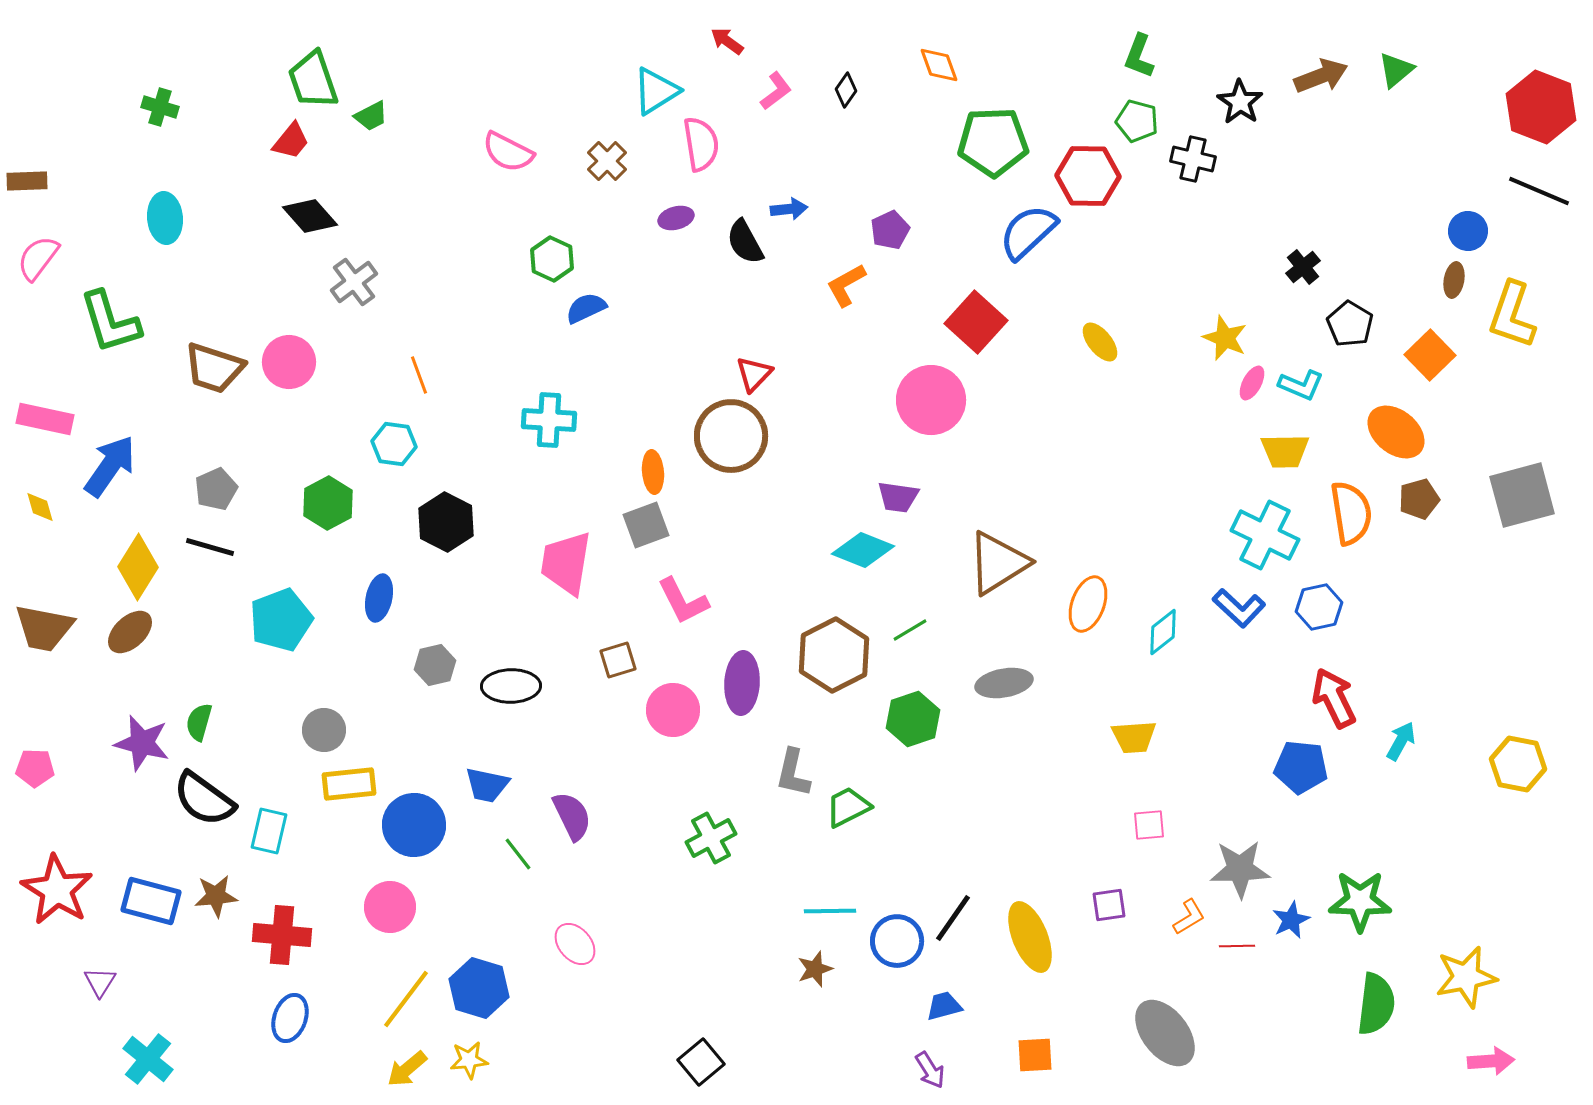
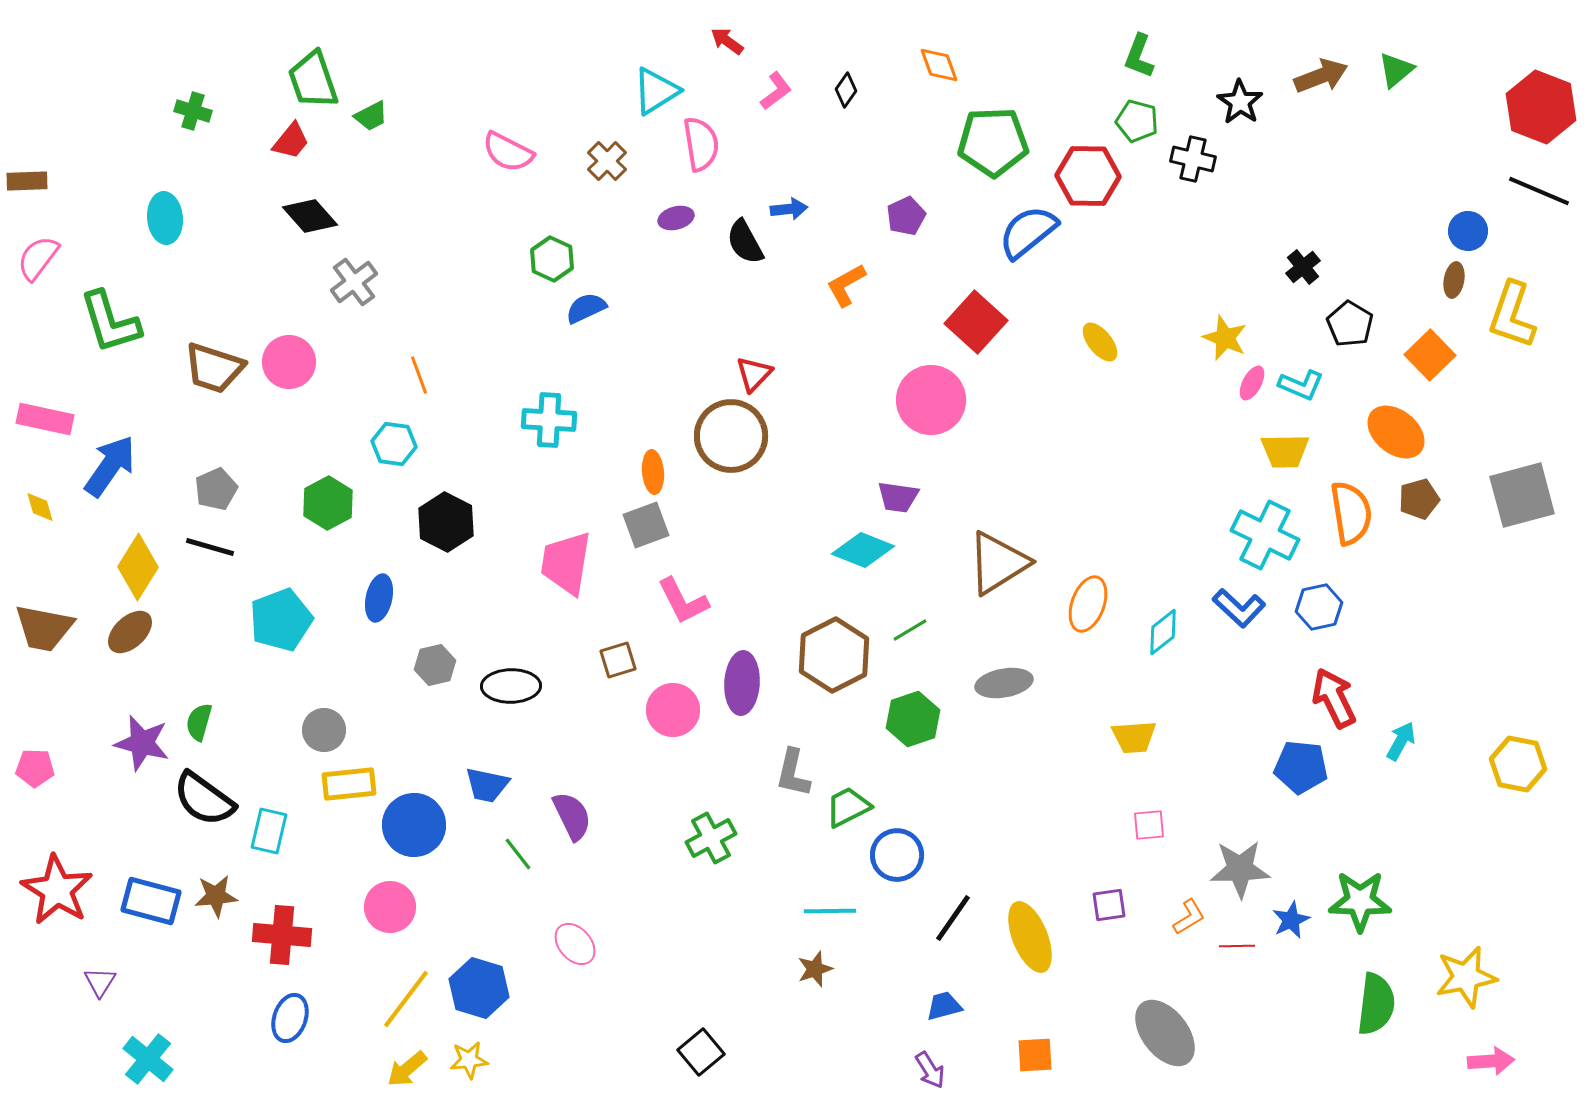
green cross at (160, 107): moved 33 px right, 4 px down
purple pentagon at (890, 230): moved 16 px right, 14 px up
blue semicircle at (1028, 232): rotated 4 degrees clockwise
blue circle at (897, 941): moved 86 px up
black square at (701, 1062): moved 10 px up
